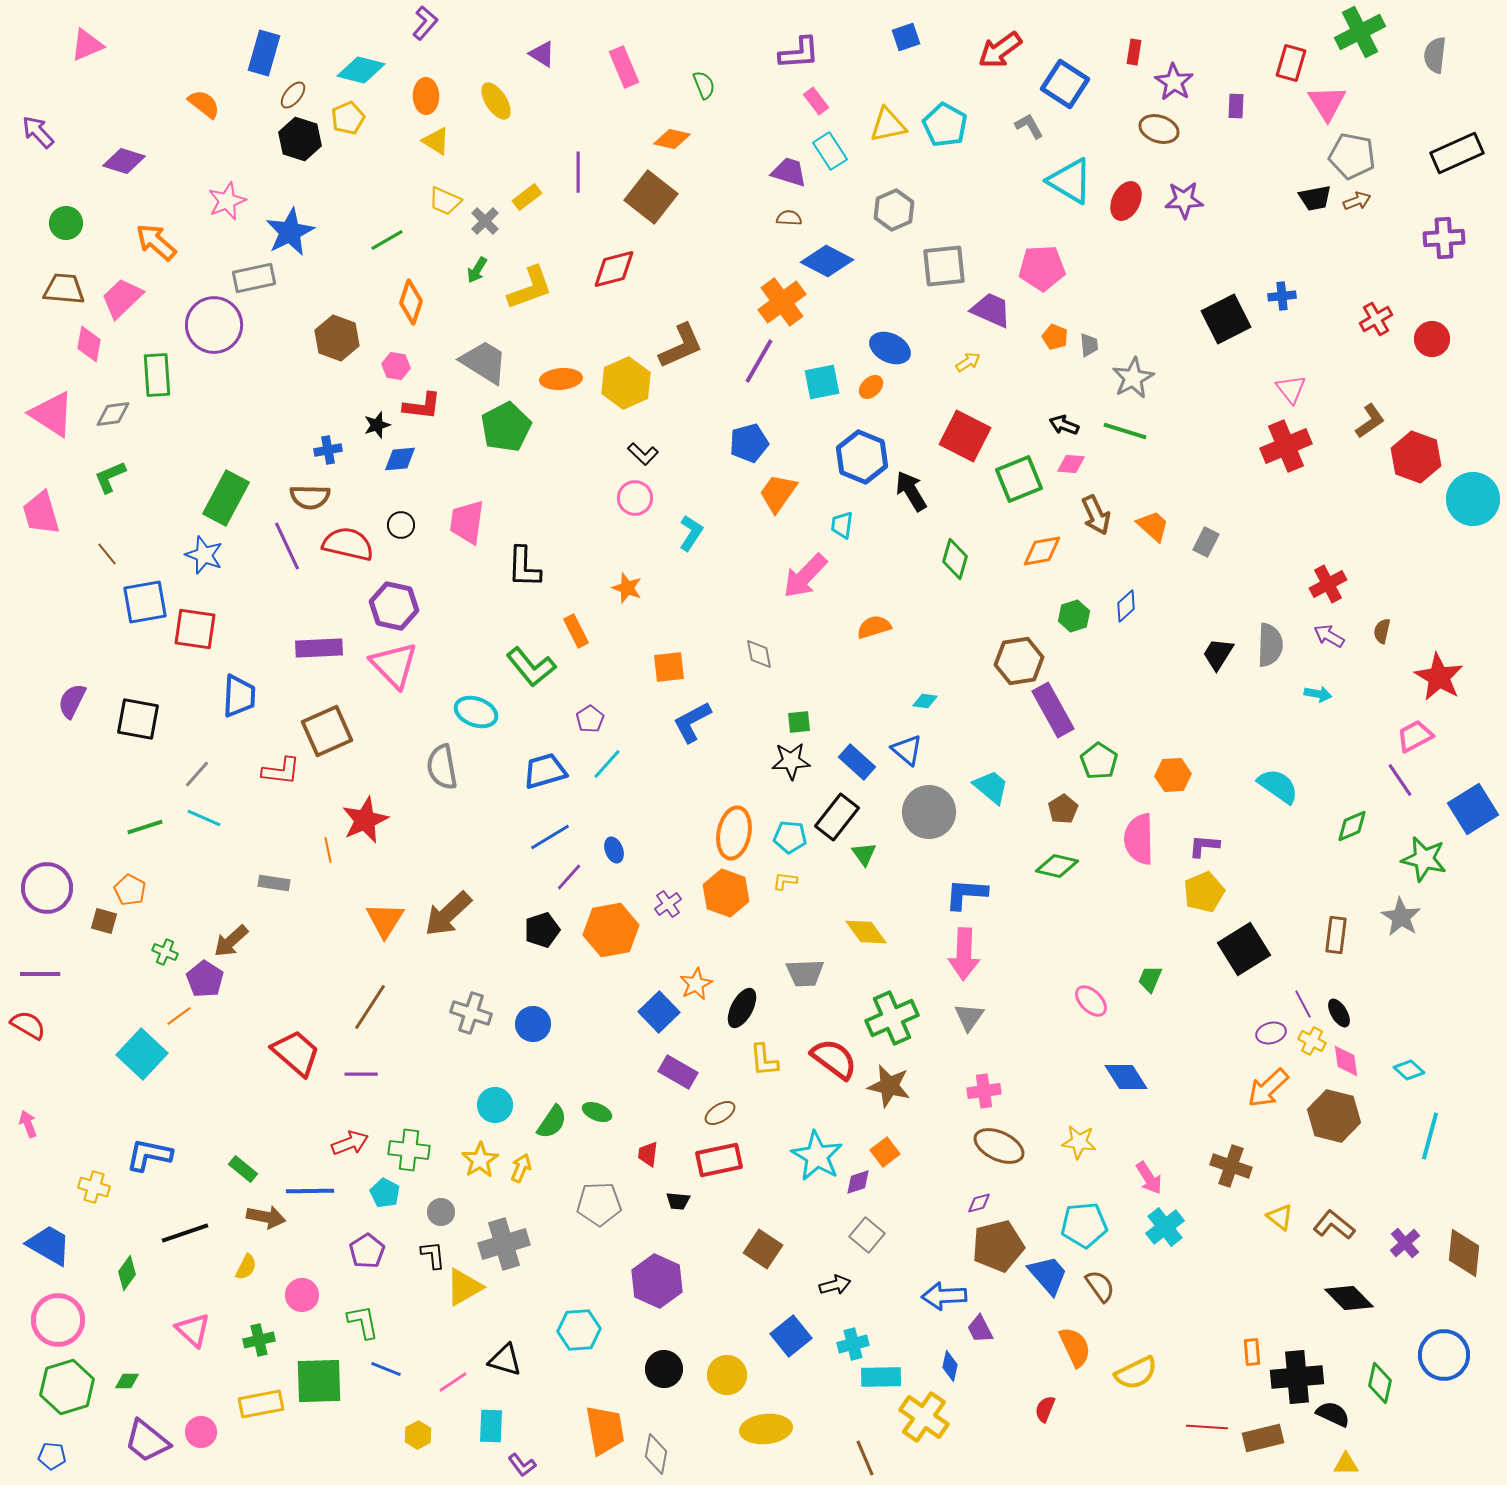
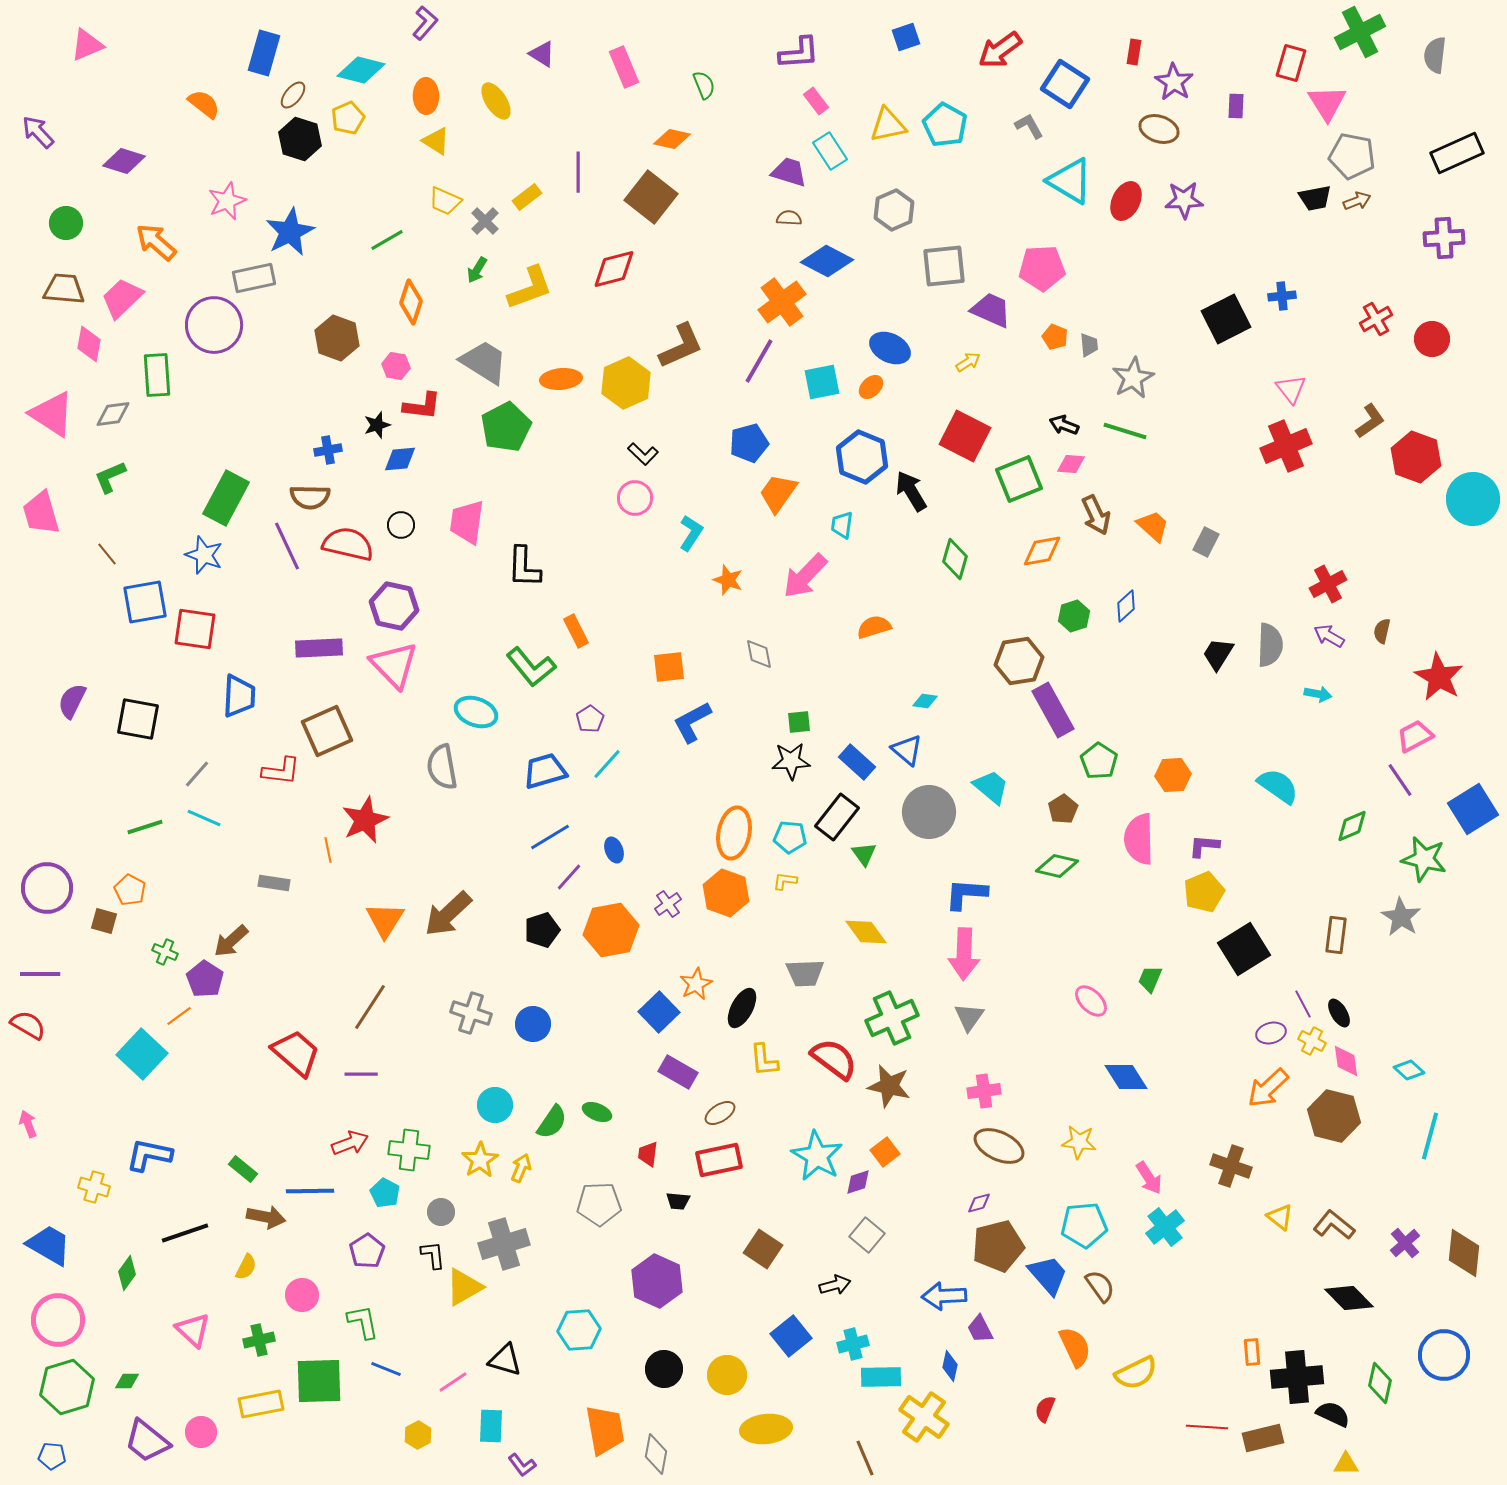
orange star at (627, 588): moved 101 px right, 8 px up
